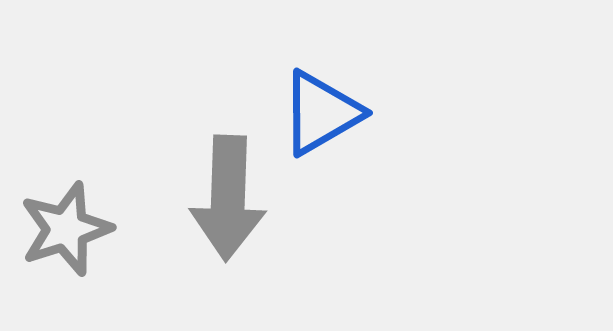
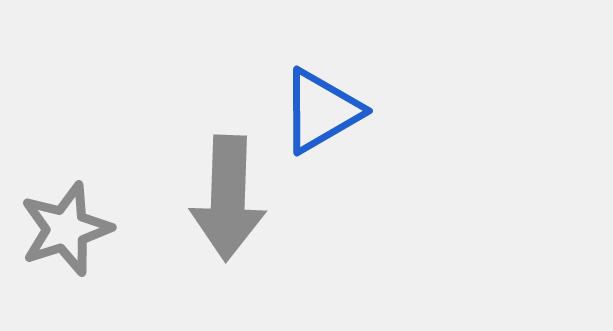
blue triangle: moved 2 px up
